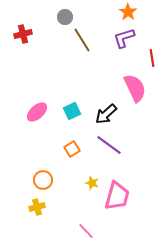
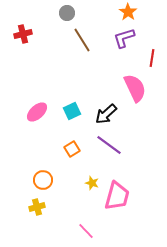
gray circle: moved 2 px right, 4 px up
red line: rotated 18 degrees clockwise
